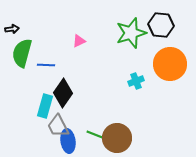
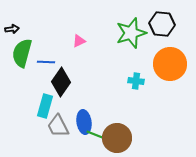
black hexagon: moved 1 px right, 1 px up
blue line: moved 3 px up
cyan cross: rotated 28 degrees clockwise
black diamond: moved 2 px left, 11 px up
blue ellipse: moved 16 px right, 19 px up
